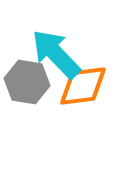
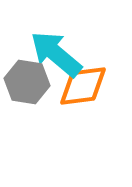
cyan arrow: rotated 6 degrees counterclockwise
